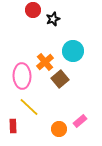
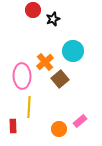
yellow line: rotated 50 degrees clockwise
